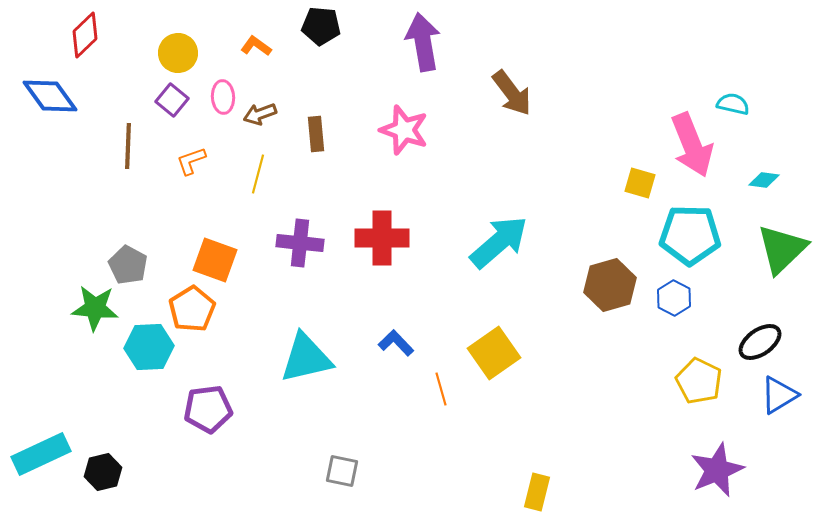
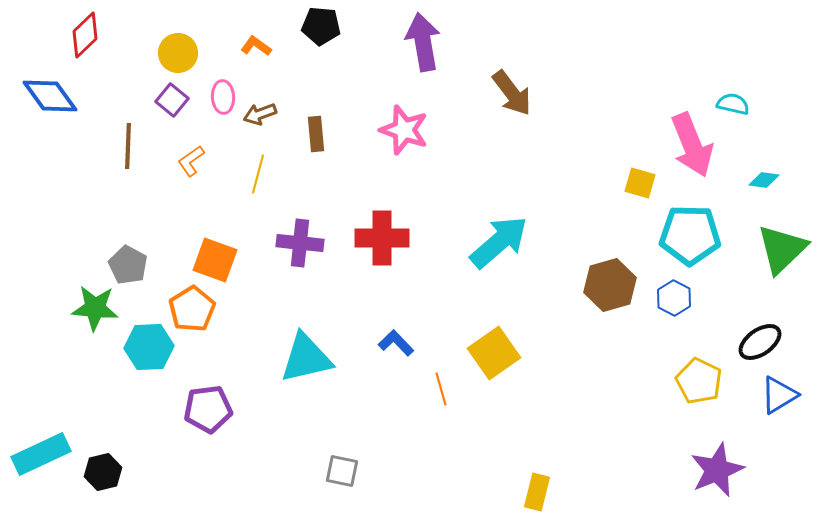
orange L-shape at (191, 161): rotated 16 degrees counterclockwise
